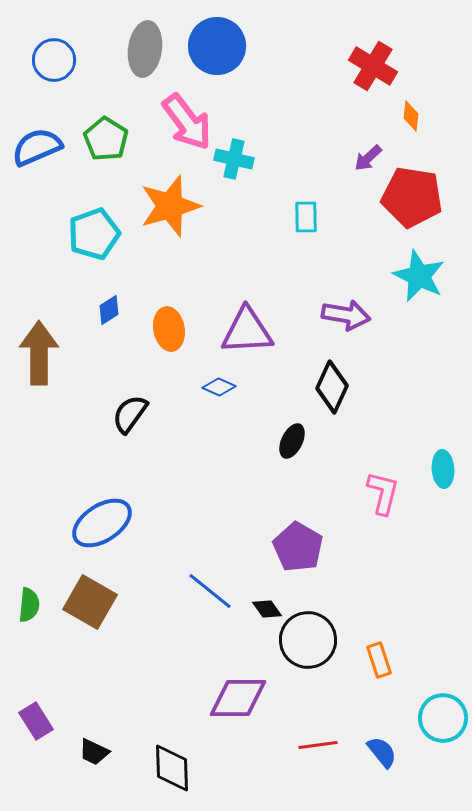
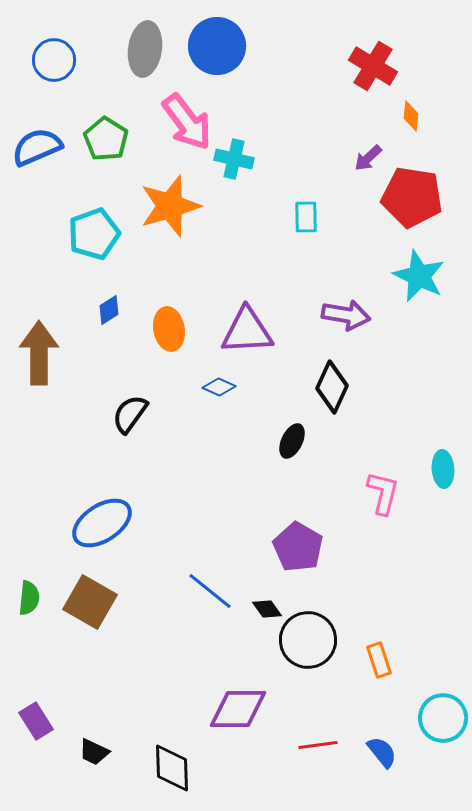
green semicircle at (29, 605): moved 7 px up
purple diamond at (238, 698): moved 11 px down
